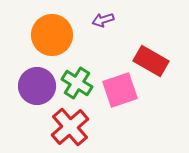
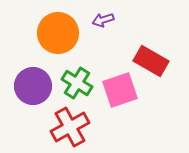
orange circle: moved 6 px right, 2 px up
purple circle: moved 4 px left
red cross: rotated 12 degrees clockwise
